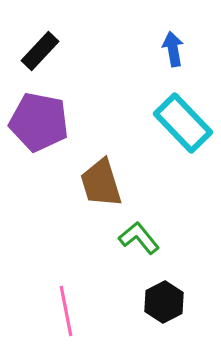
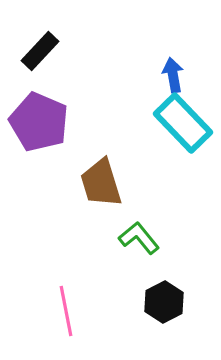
blue arrow: moved 26 px down
purple pentagon: rotated 12 degrees clockwise
